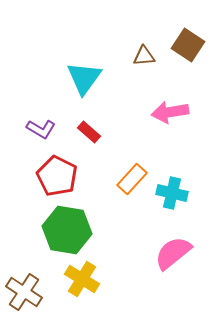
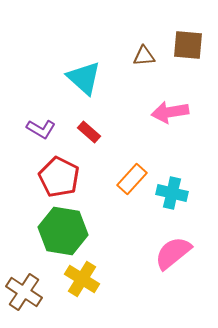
brown square: rotated 28 degrees counterclockwise
cyan triangle: rotated 24 degrees counterclockwise
red pentagon: moved 2 px right, 1 px down
green hexagon: moved 4 px left, 1 px down
